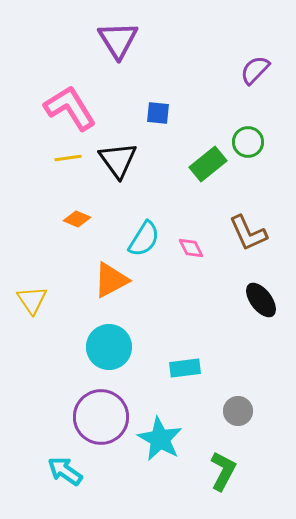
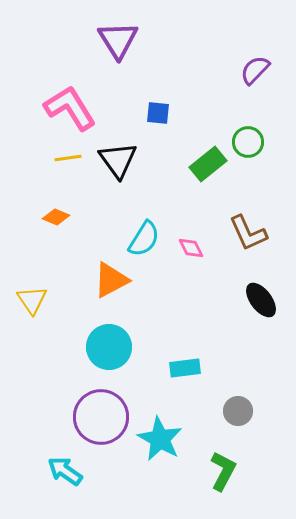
orange diamond: moved 21 px left, 2 px up
